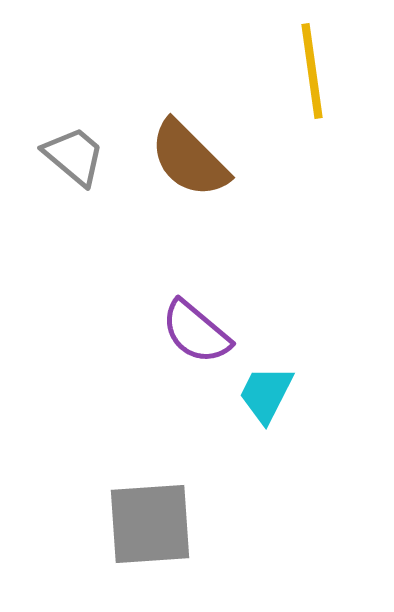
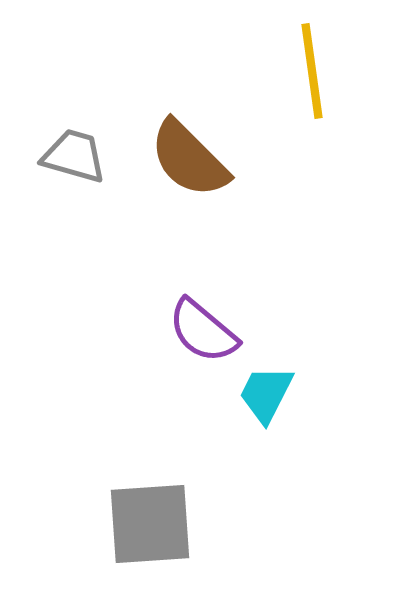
gray trapezoid: rotated 24 degrees counterclockwise
purple semicircle: moved 7 px right, 1 px up
